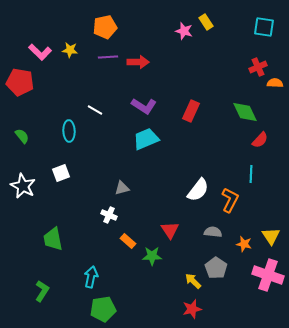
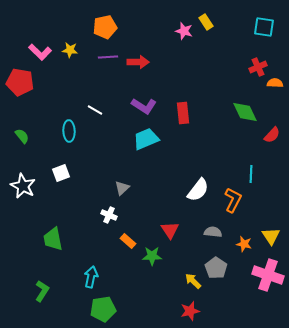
red rectangle: moved 8 px left, 2 px down; rotated 30 degrees counterclockwise
red semicircle: moved 12 px right, 5 px up
gray triangle: rotated 28 degrees counterclockwise
orange L-shape: moved 3 px right
red star: moved 2 px left, 2 px down
